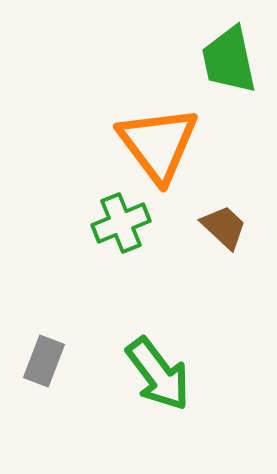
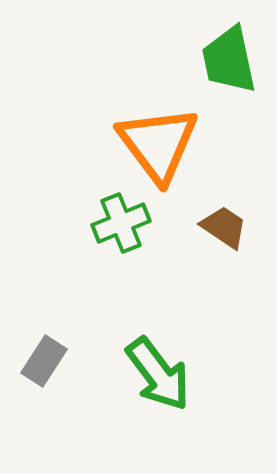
brown trapezoid: rotated 9 degrees counterclockwise
gray rectangle: rotated 12 degrees clockwise
